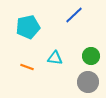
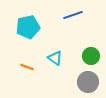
blue line: moved 1 px left; rotated 24 degrees clockwise
cyan triangle: rotated 28 degrees clockwise
